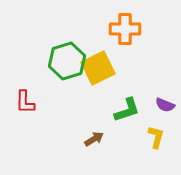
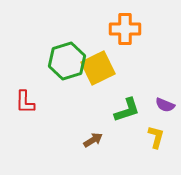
brown arrow: moved 1 px left, 1 px down
